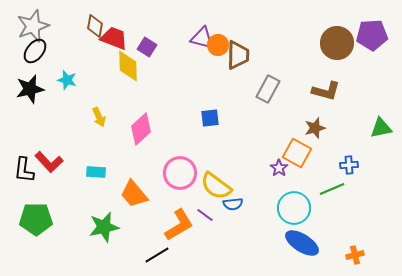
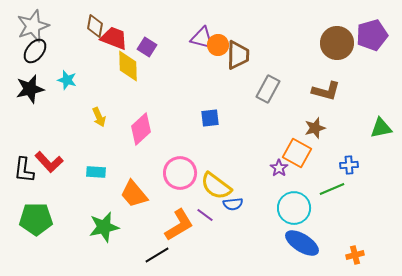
purple pentagon: rotated 12 degrees counterclockwise
